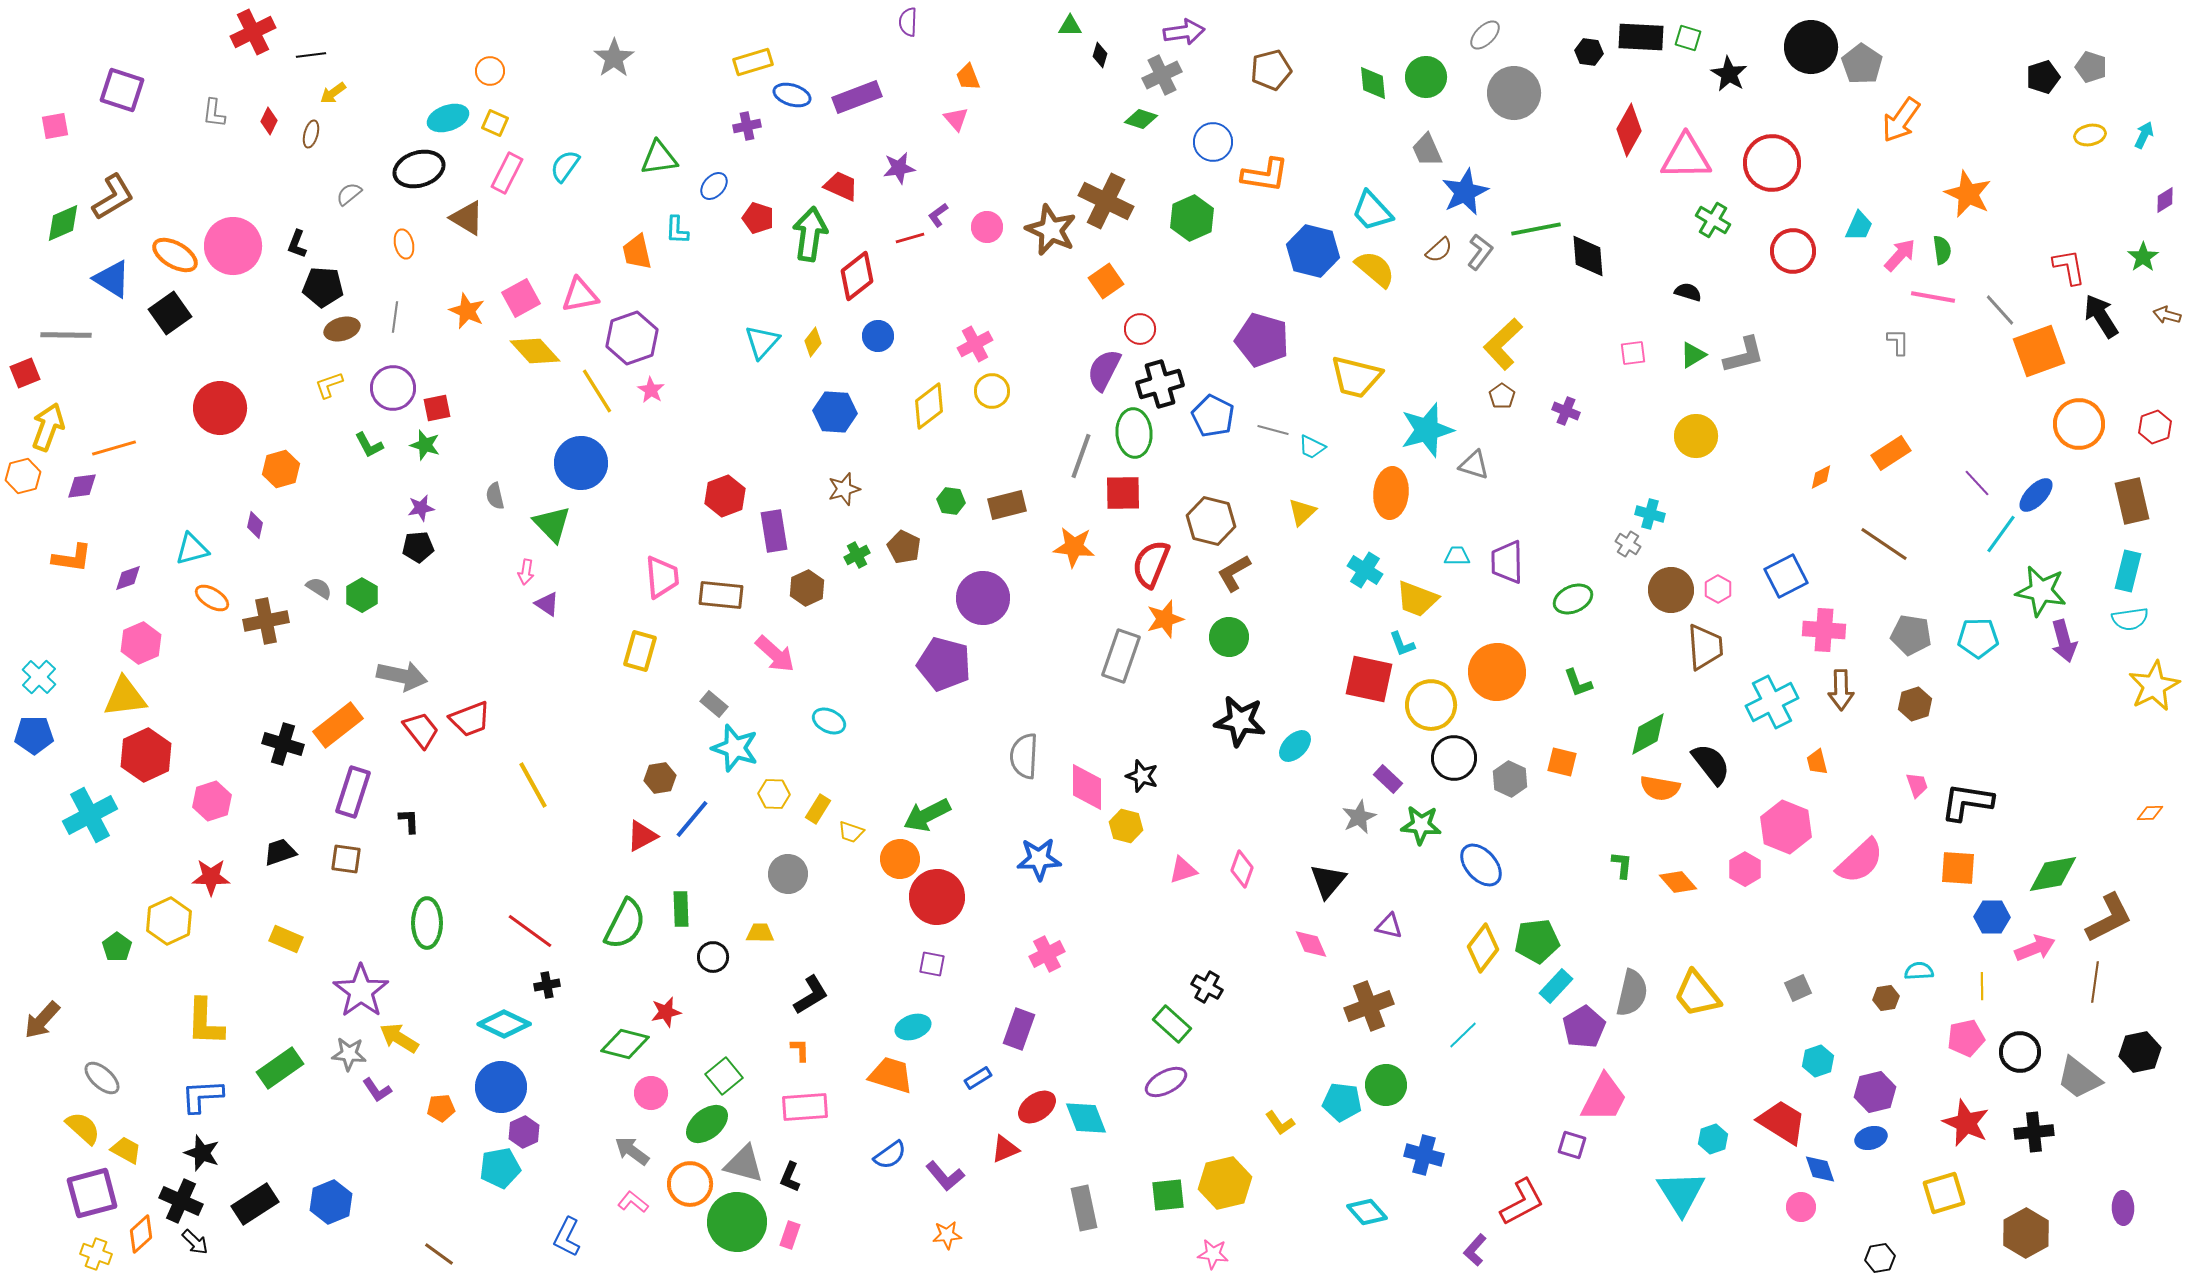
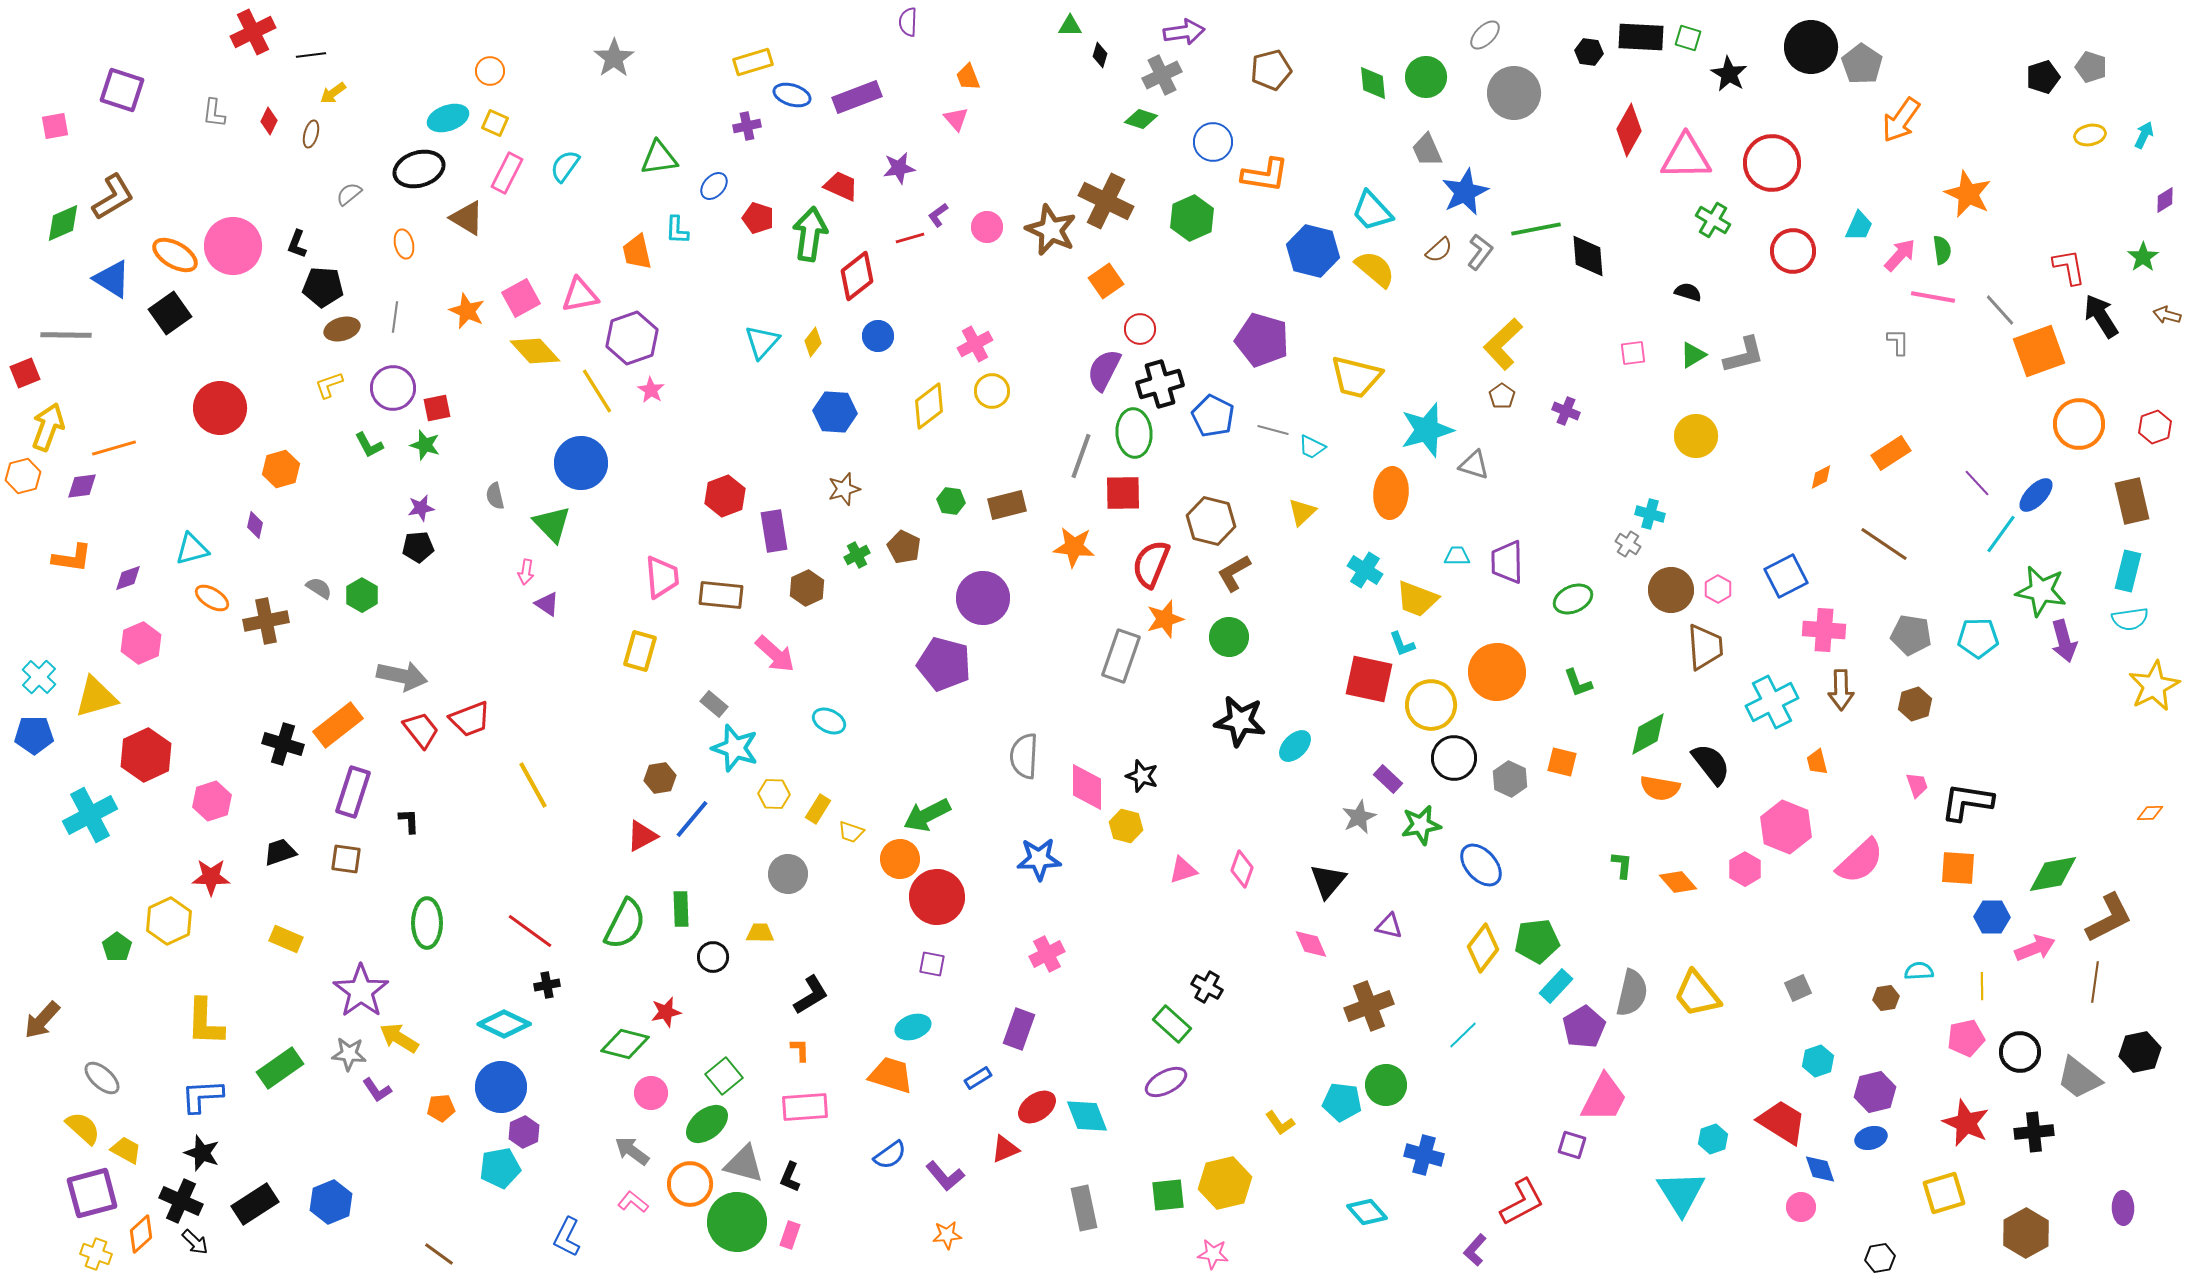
yellow triangle at (125, 697): moved 29 px left; rotated 9 degrees counterclockwise
green star at (1421, 825): rotated 15 degrees counterclockwise
cyan diamond at (1086, 1118): moved 1 px right, 2 px up
